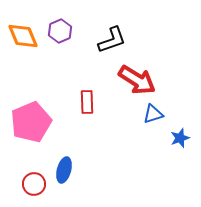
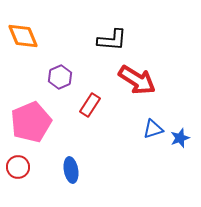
purple hexagon: moved 46 px down
black L-shape: rotated 24 degrees clockwise
red rectangle: moved 3 px right, 3 px down; rotated 35 degrees clockwise
blue triangle: moved 15 px down
blue ellipse: moved 7 px right; rotated 25 degrees counterclockwise
red circle: moved 16 px left, 17 px up
